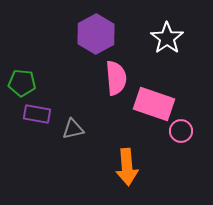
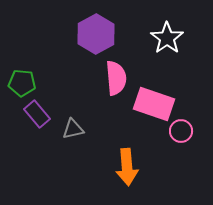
purple rectangle: rotated 40 degrees clockwise
